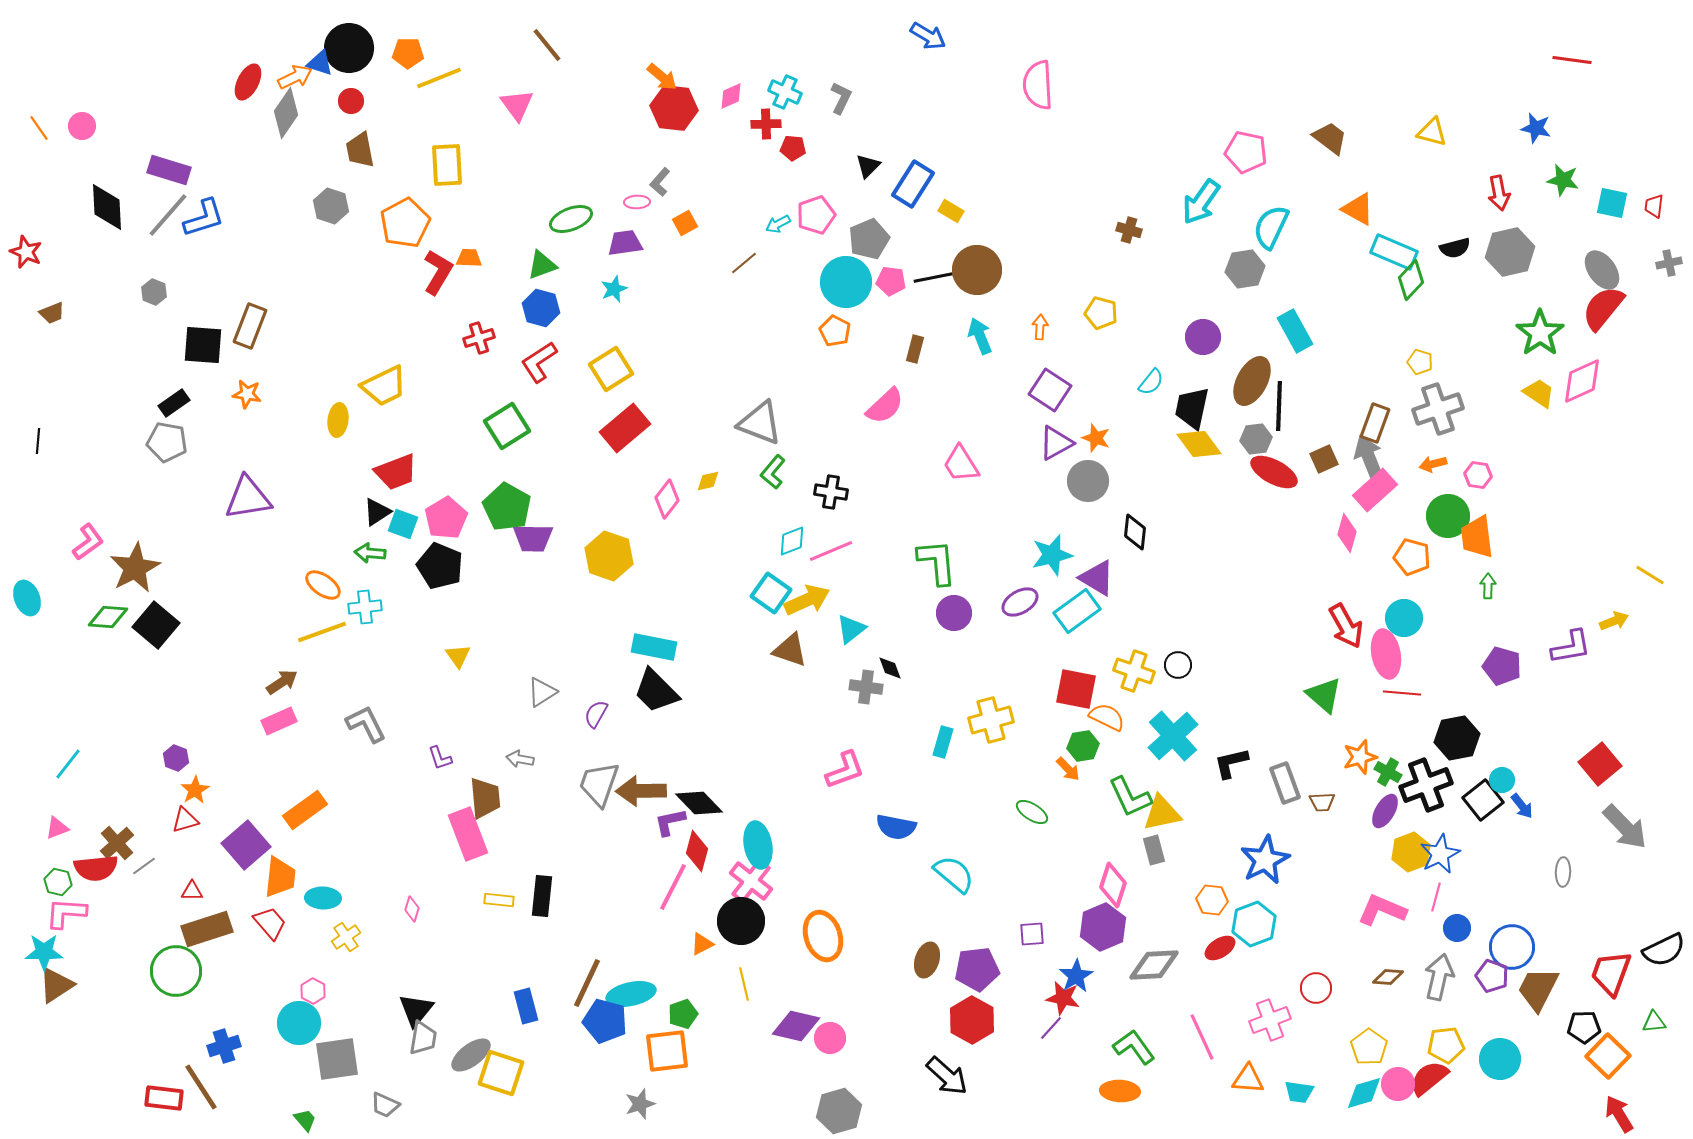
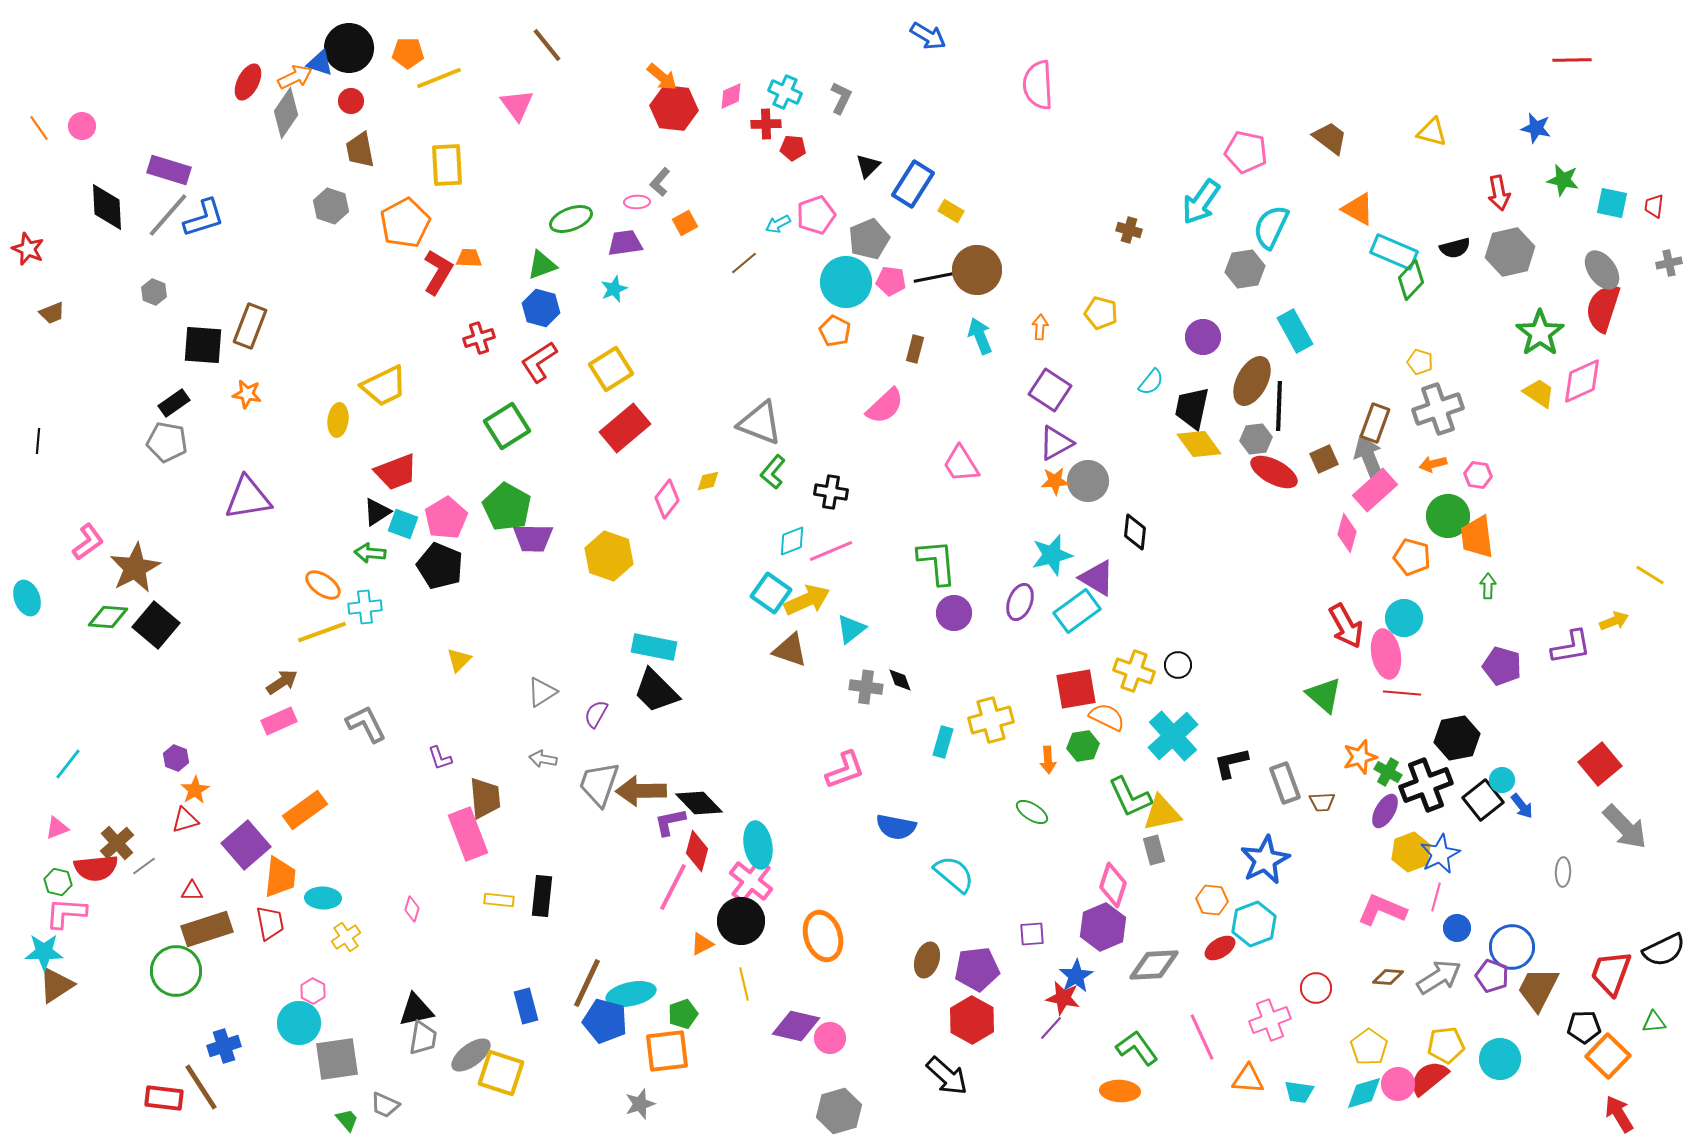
red line at (1572, 60): rotated 9 degrees counterclockwise
red star at (26, 252): moved 2 px right, 3 px up
red semicircle at (1603, 308): rotated 21 degrees counterclockwise
orange star at (1096, 438): moved 41 px left, 43 px down; rotated 24 degrees counterclockwise
purple ellipse at (1020, 602): rotated 39 degrees counterclockwise
yellow triangle at (458, 656): moved 1 px right, 4 px down; rotated 20 degrees clockwise
black diamond at (890, 668): moved 10 px right, 12 px down
red square at (1076, 689): rotated 21 degrees counterclockwise
gray arrow at (520, 759): moved 23 px right
orange arrow at (1068, 769): moved 20 px left, 9 px up; rotated 40 degrees clockwise
red trapezoid at (270, 923): rotated 30 degrees clockwise
gray arrow at (1439, 977): rotated 45 degrees clockwise
black triangle at (416, 1010): rotated 39 degrees clockwise
green L-shape at (1134, 1047): moved 3 px right, 1 px down
green trapezoid at (305, 1120): moved 42 px right
